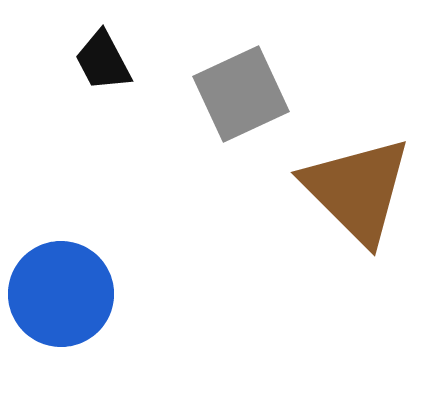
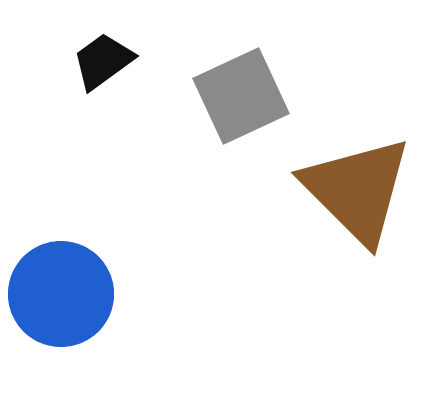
black trapezoid: rotated 82 degrees clockwise
gray square: moved 2 px down
